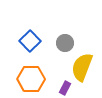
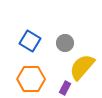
blue square: rotated 15 degrees counterclockwise
yellow semicircle: rotated 20 degrees clockwise
